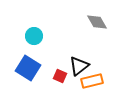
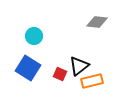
gray diamond: rotated 55 degrees counterclockwise
red square: moved 2 px up
